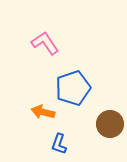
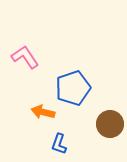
pink L-shape: moved 20 px left, 14 px down
